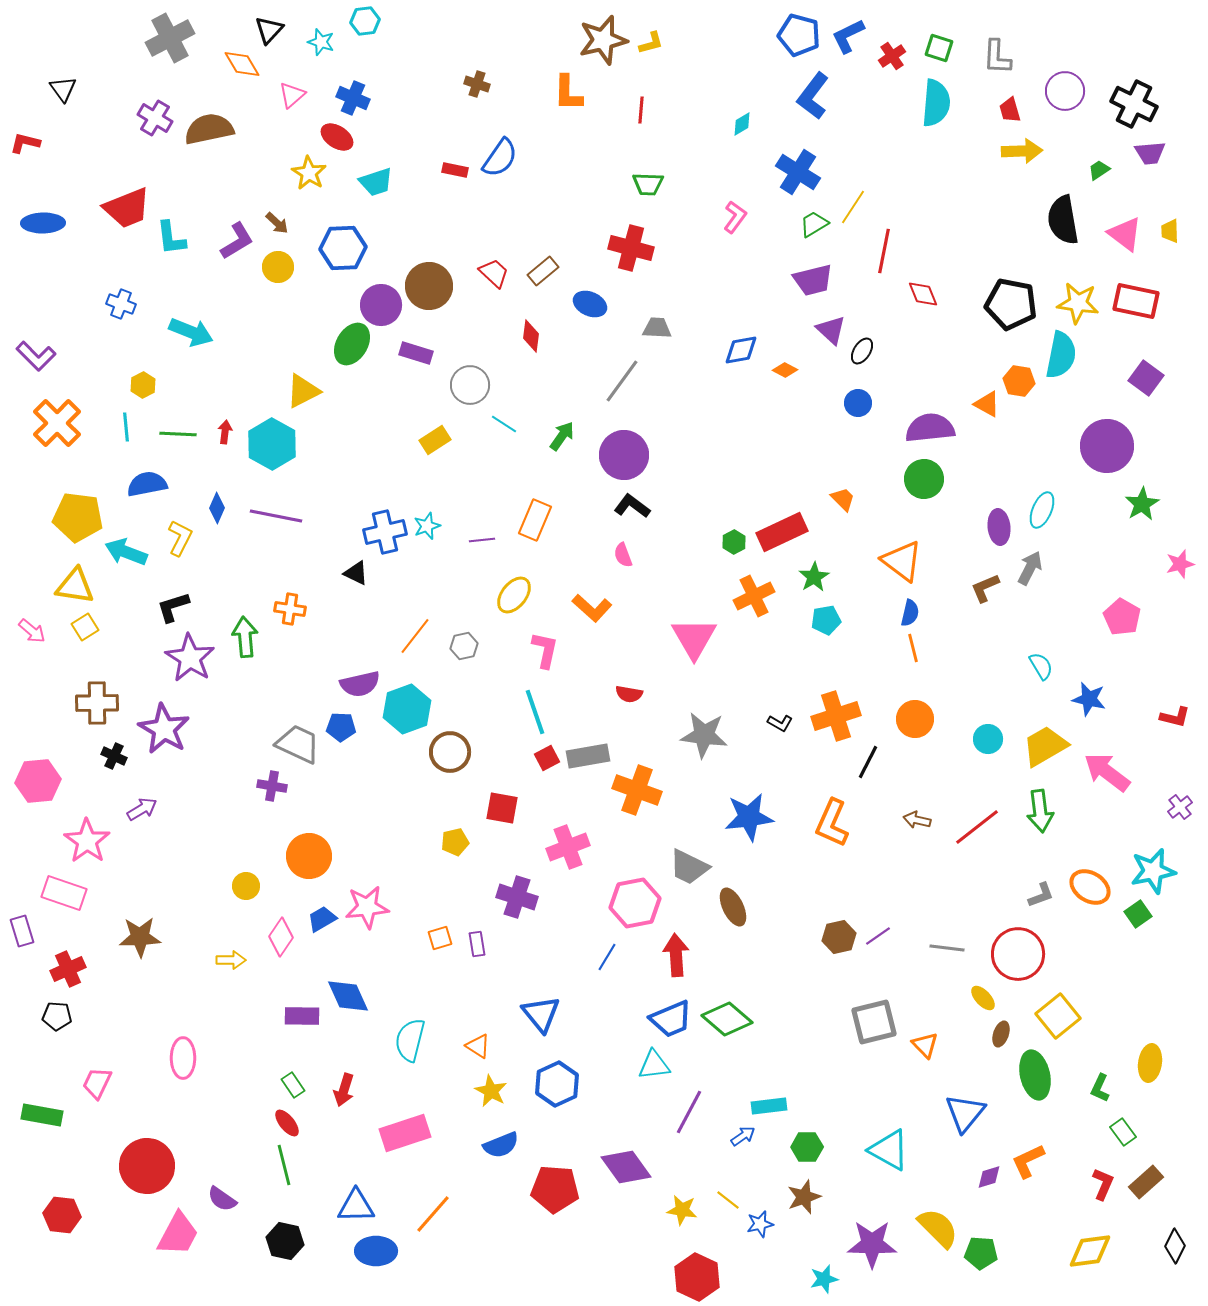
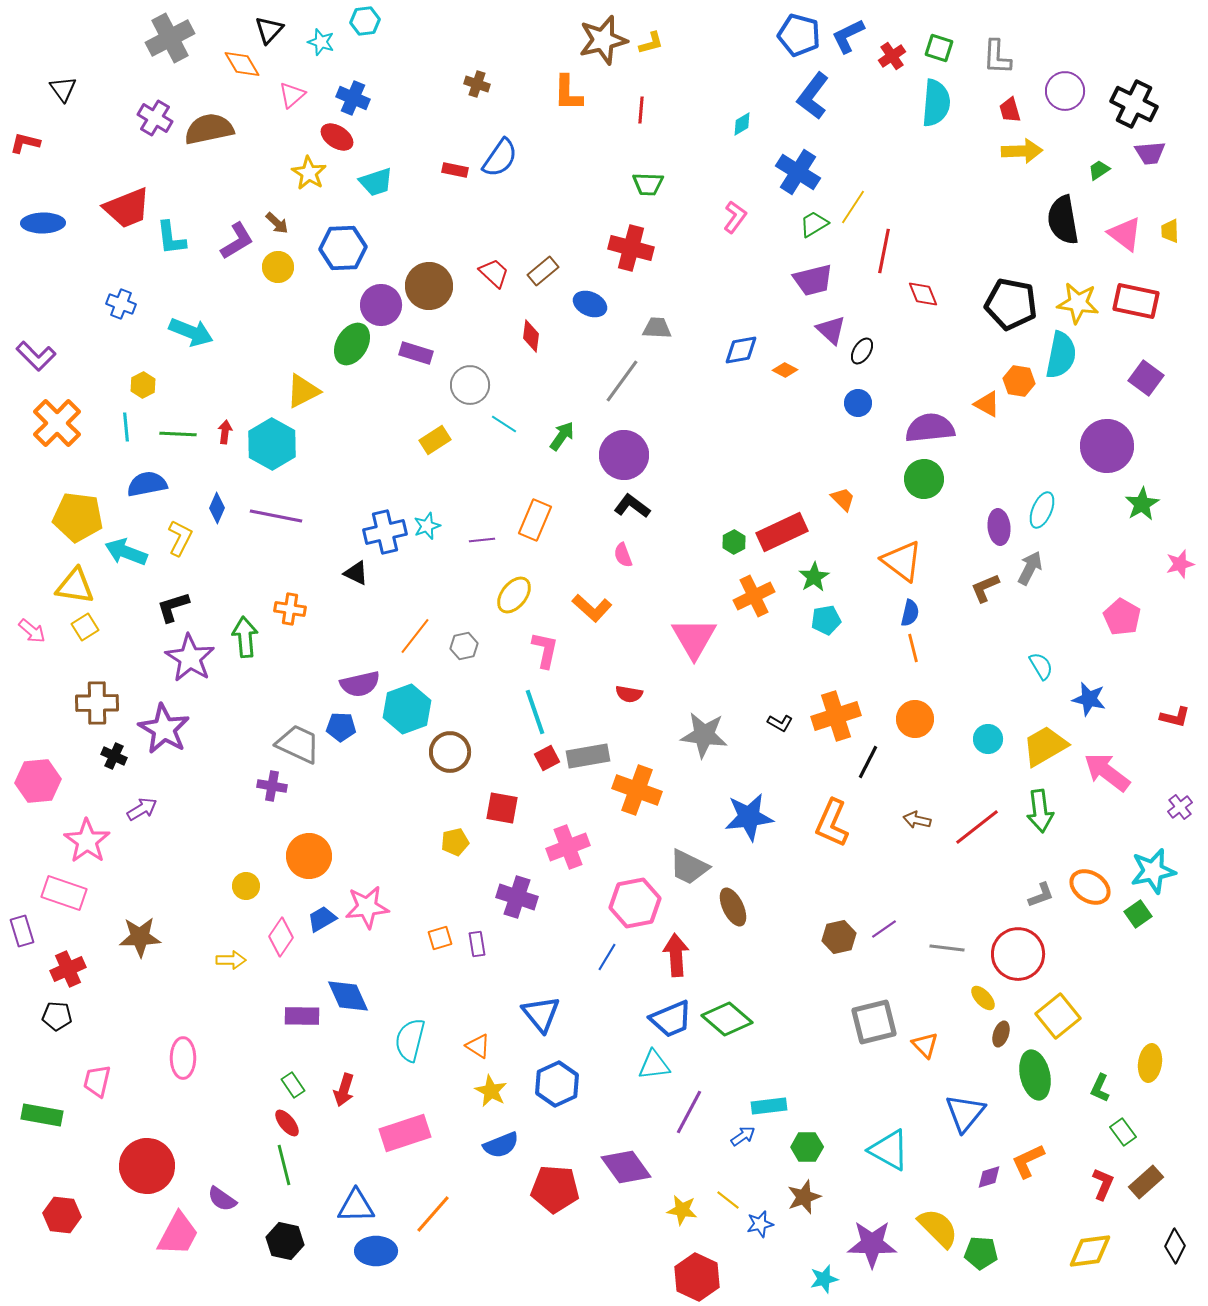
purple line at (878, 936): moved 6 px right, 7 px up
pink trapezoid at (97, 1083): moved 2 px up; rotated 12 degrees counterclockwise
